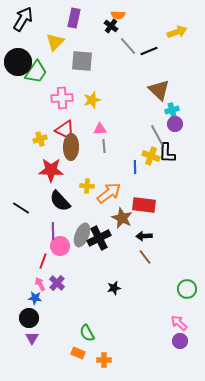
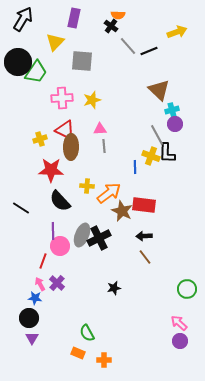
brown star at (122, 218): moved 7 px up
